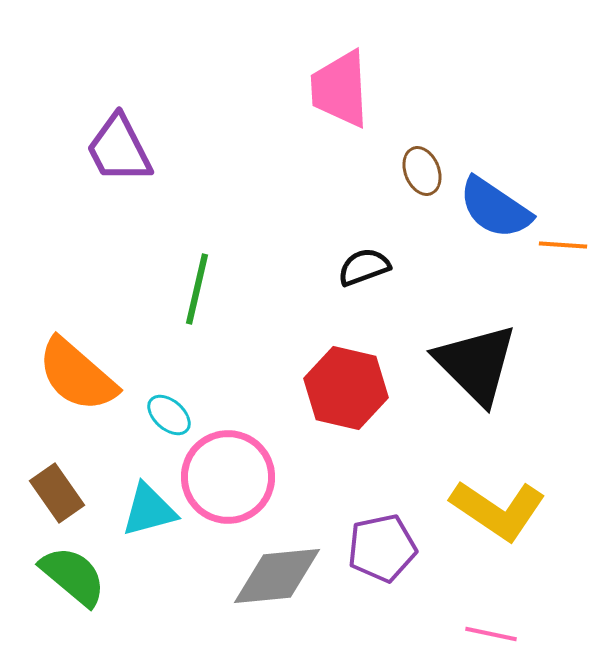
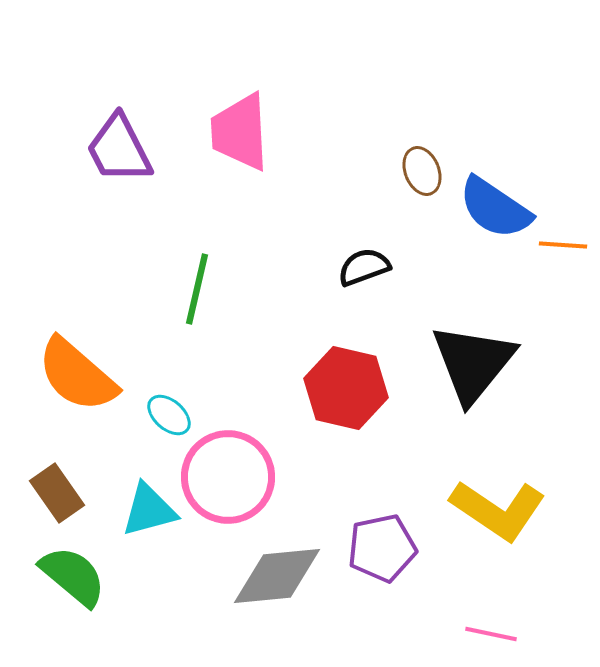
pink trapezoid: moved 100 px left, 43 px down
black triangle: moved 3 px left, 1 px up; rotated 24 degrees clockwise
